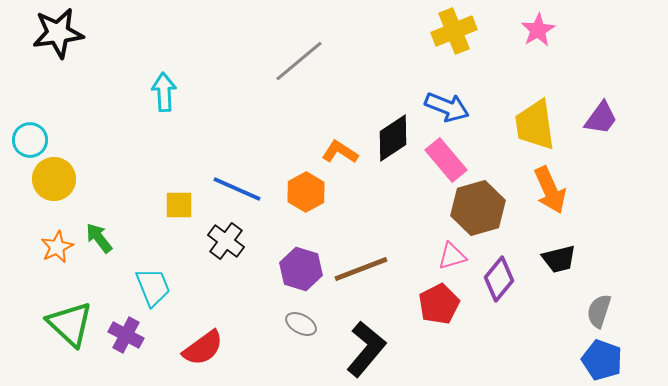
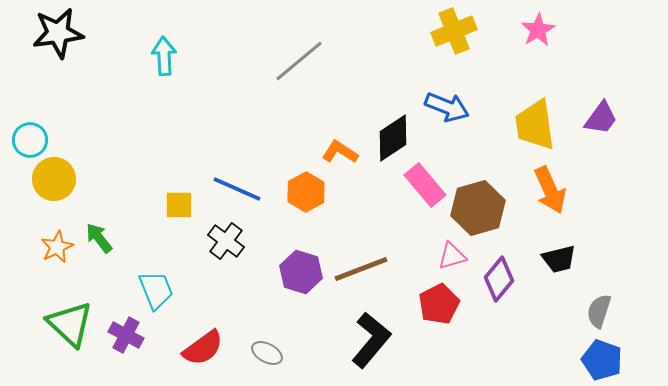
cyan arrow: moved 36 px up
pink rectangle: moved 21 px left, 25 px down
purple hexagon: moved 3 px down
cyan trapezoid: moved 3 px right, 3 px down
gray ellipse: moved 34 px left, 29 px down
black L-shape: moved 5 px right, 9 px up
